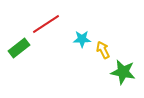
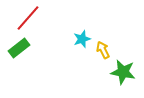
red line: moved 18 px left, 6 px up; rotated 16 degrees counterclockwise
cyan star: rotated 18 degrees counterclockwise
